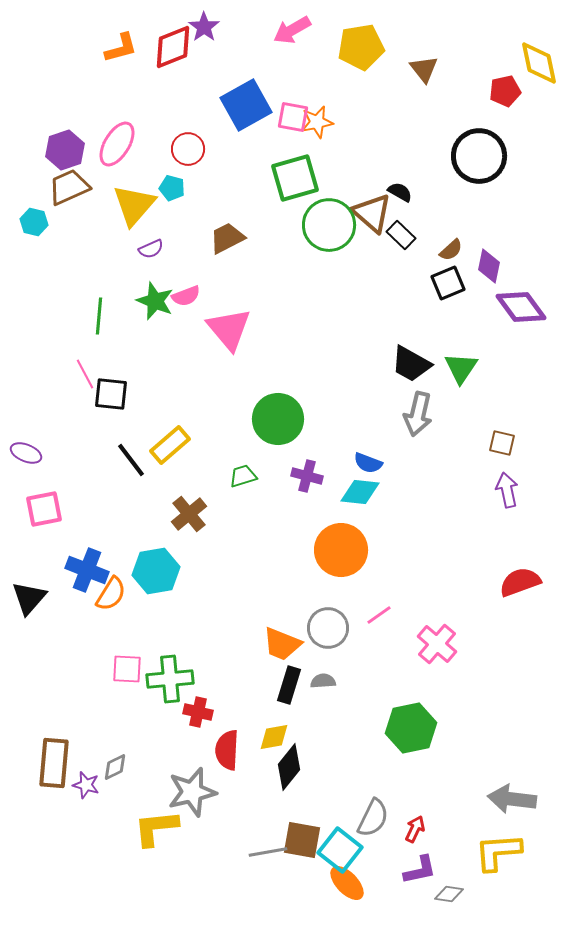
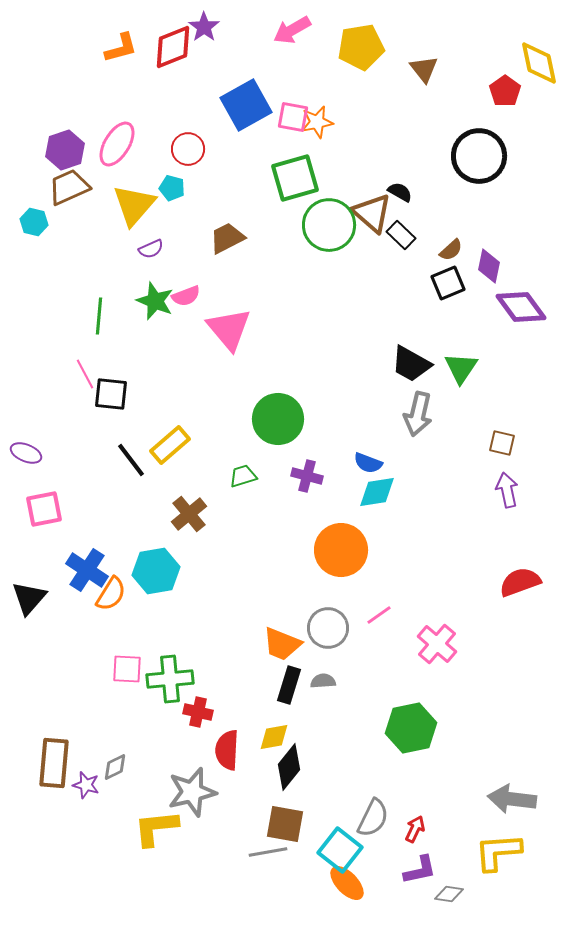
red pentagon at (505, 91): rotated 24 degrees counterclockwise
cyan diamond at (360, 492): moved 17 px right; rotated 15 degrees counterclockwise
blue cross at (87, 570): rotated 12 degrees clockwise
brown square at (302, 840): moved 17 px left, 16 px up
